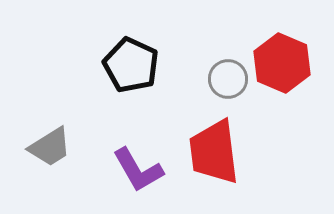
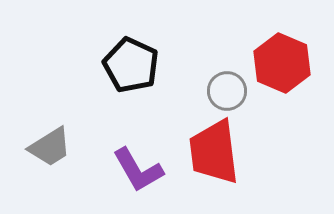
gray circle: moved 1 px left, 12 px down
